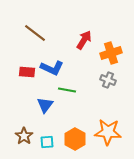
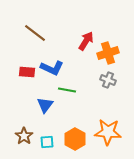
red arrow: moved 2 px right, 1 px down
orange cross: moved 3 px left
